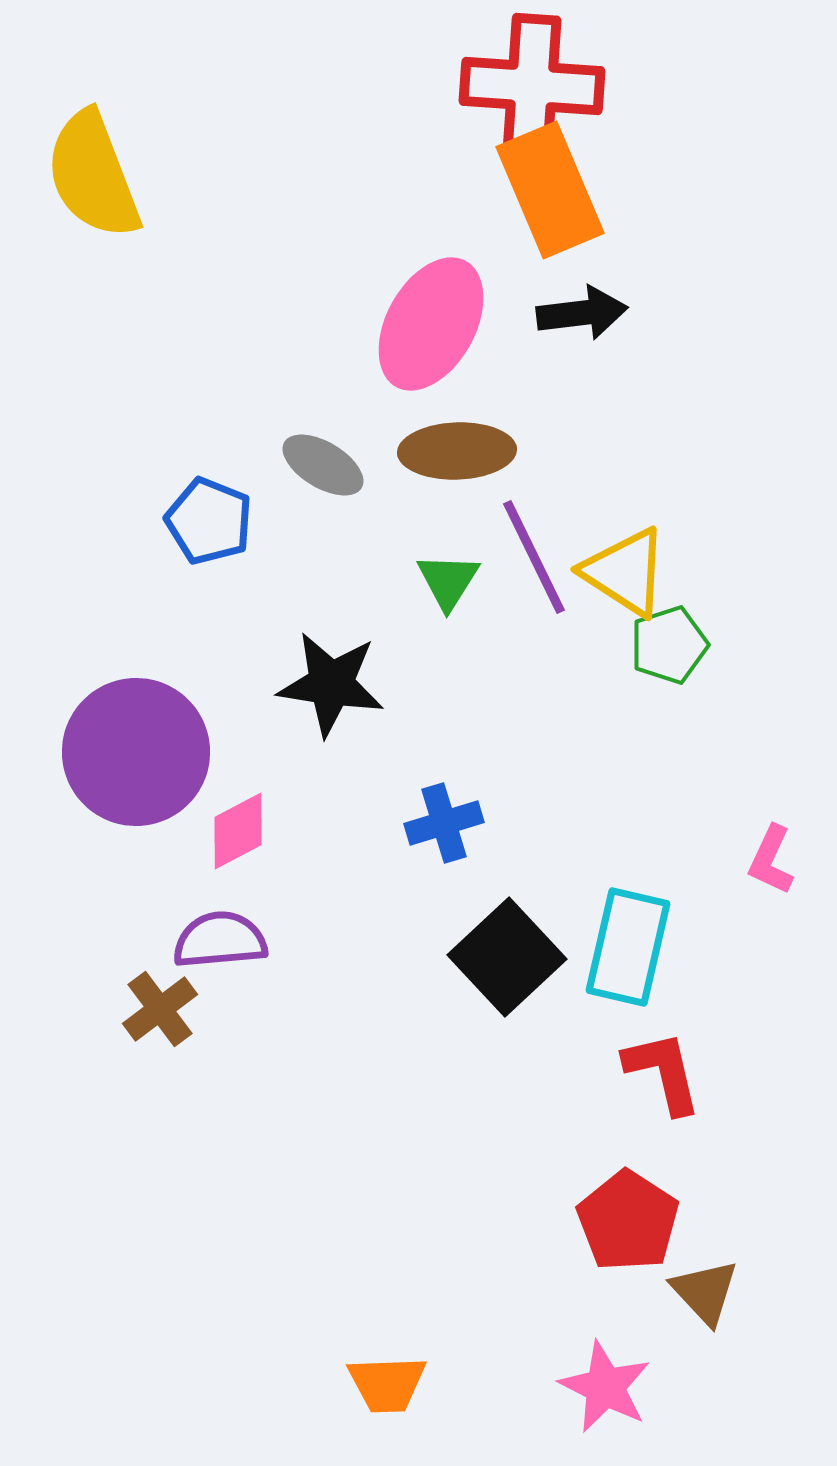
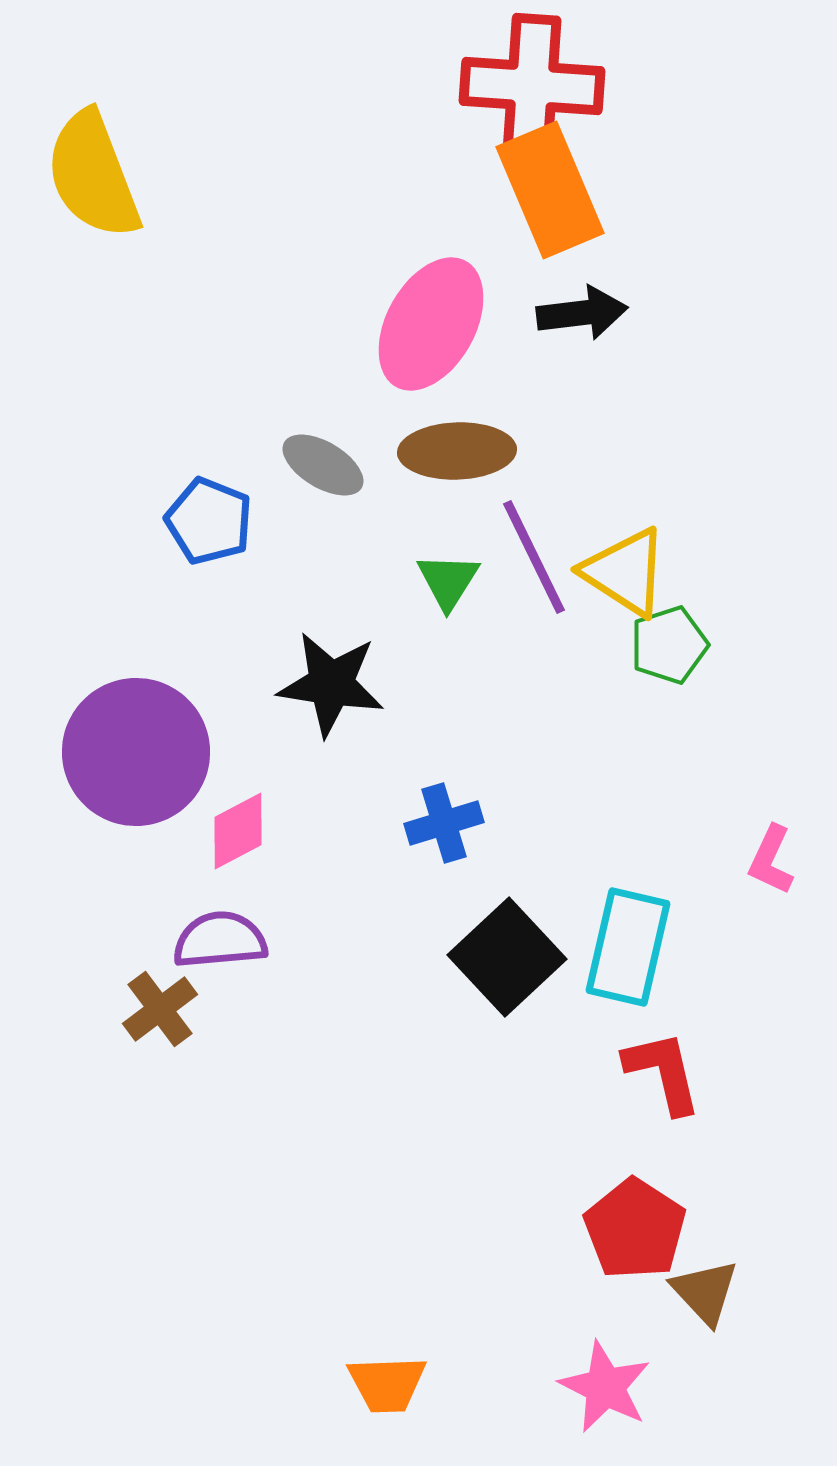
red pentagon: moved 7 px right, 8 px down
